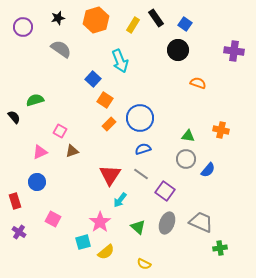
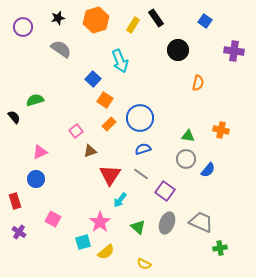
blue square at (185, 24): moved 20 px right, 3 px up
orange semicircle at (198, 83): rotated 84 degrees clockwise
pink square at (60, 131): moved 16 px right; rotated 24 degrees clockwise
brown triangle at (72, 151): moved 18 px right
blue circle at (37, 182): moved 1 px left, 3 px up
